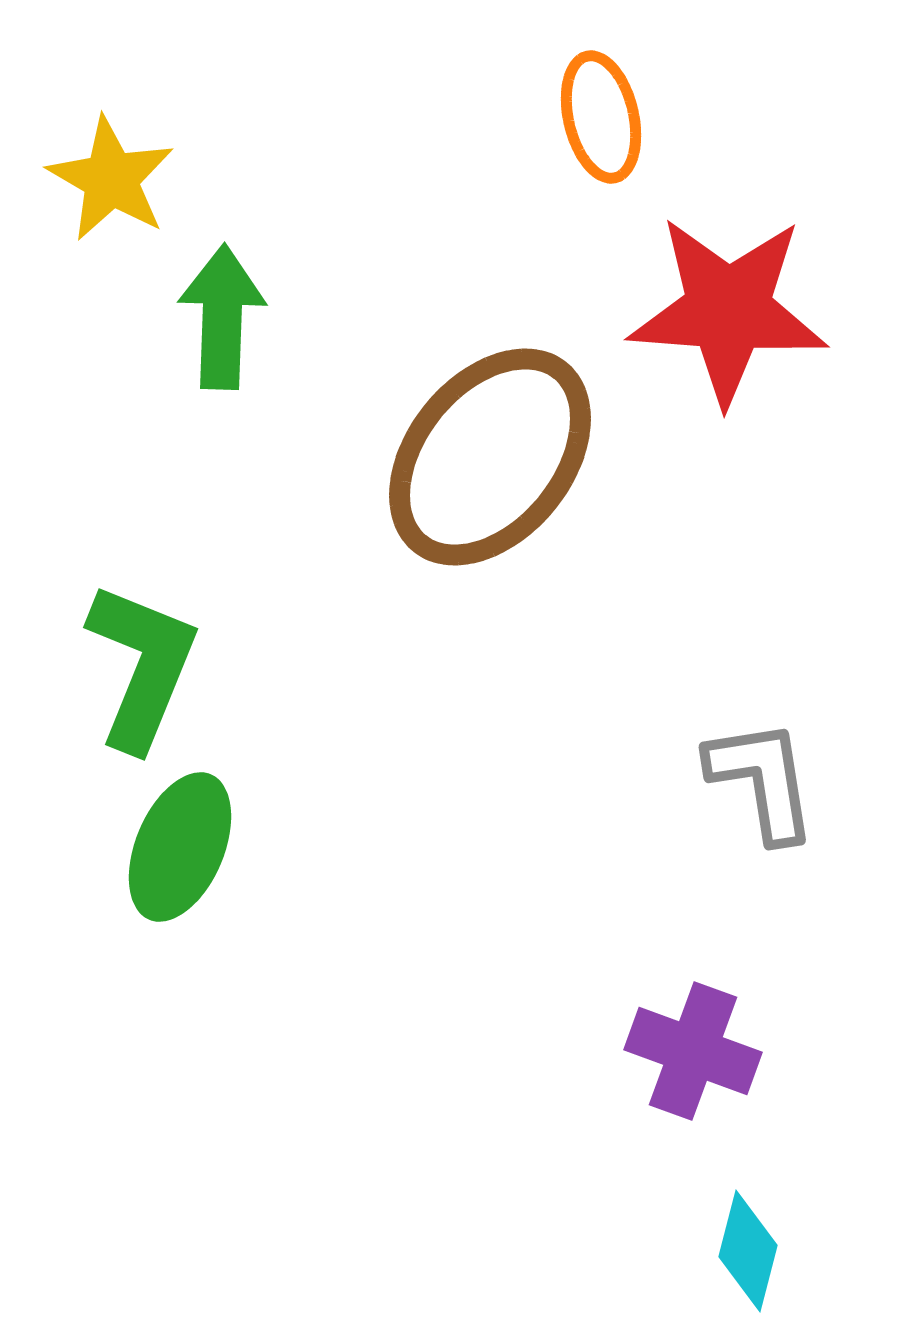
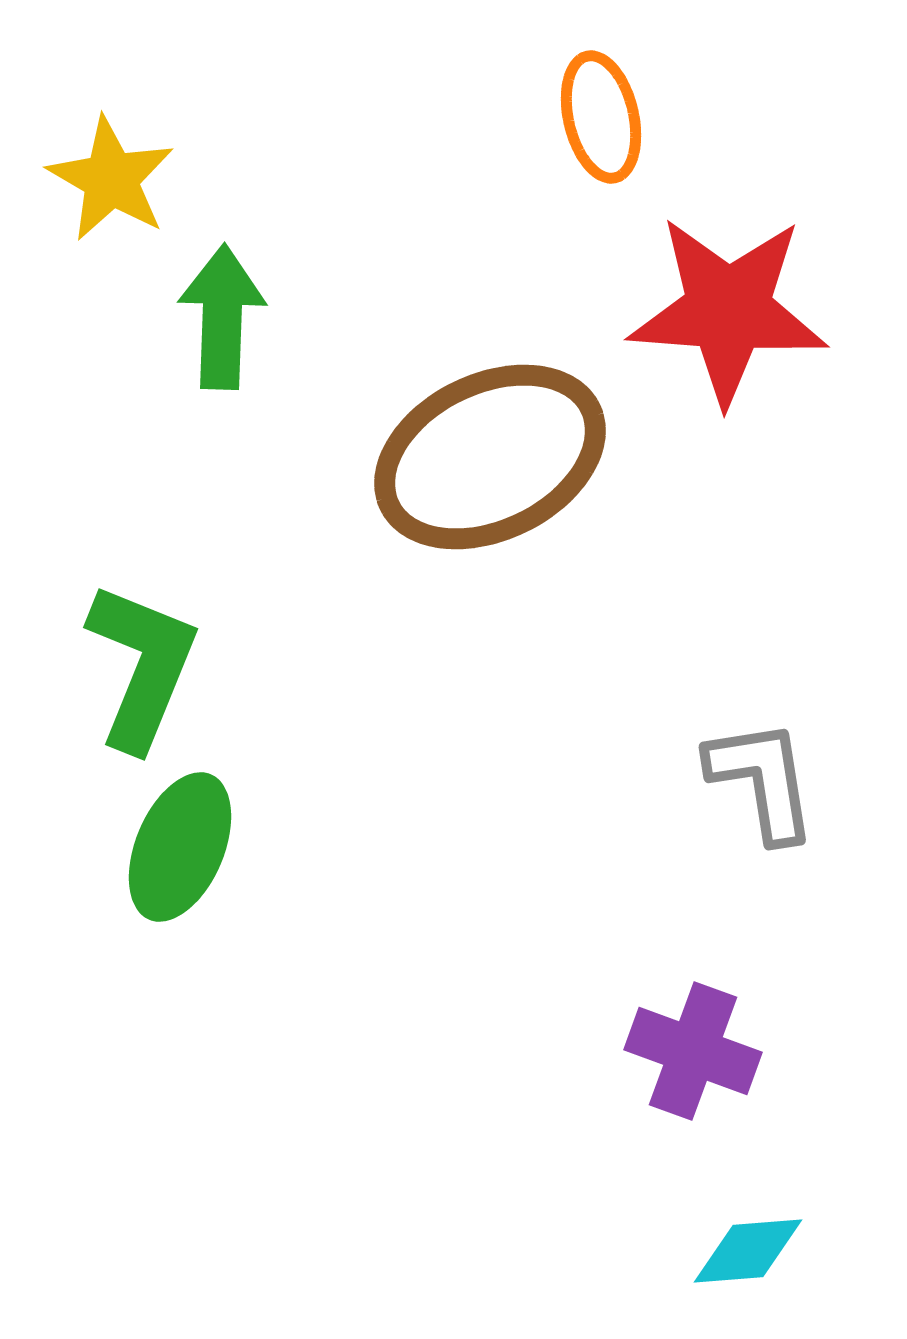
brown ellipse: rotated 25 degrees clockwise
cyan diamond: rotated 71 degrees clockwise
